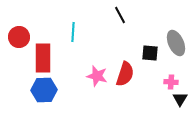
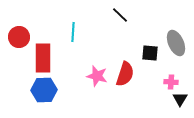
black line: rotated 18 degrees counterclockwise
